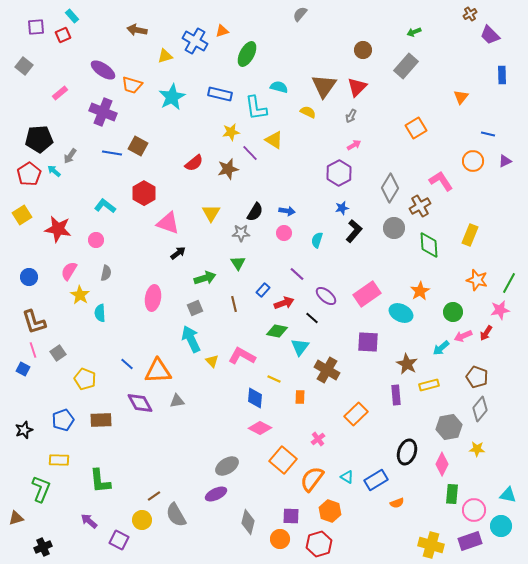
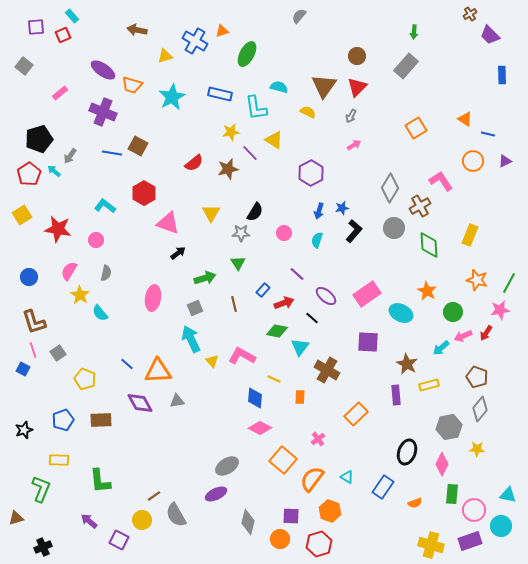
gray semicircle at (300, 14): moved 1 px left, 2 px down
green arrow at (414, 32): rotated 64 degrees counterclockwise
brown circle at (363, 50): moved 6 px left, 6 px down
orange triangle at (461, 97): moved 4 px right, 22 px down; rotated 35 degrees counterclockwise
black pentagon at (39, 139): rotated 12 degrees counterclockwise
purple hexagon at (339, 173): moved 28 px left
blue arrow at (287, 211): moved 32 px right; rotated 98 degrees clockwise
orange star at (420, 291): moved 7 px right; rotated 12 degrees counterclockwise
cyan semicircle at (100, 313): rotated 36 degrees counterclockwise
blue rectangle at (376, 480): moved 7 px right, 7 px down; rotated 25 degrees counterclockwise
orange semicircle at (397, 503): moved 18 px right
